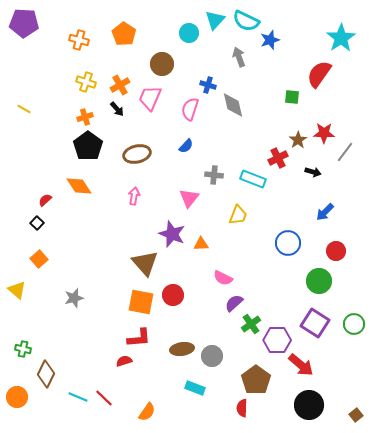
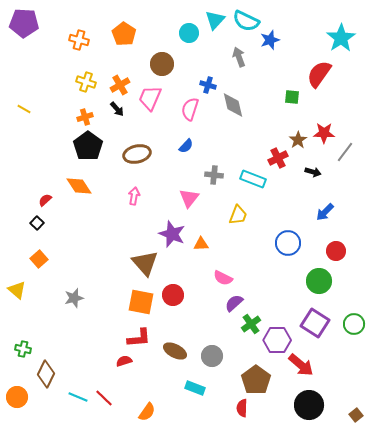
brown ellipse at (182, 349): moved 7 px left, 2 px down; rotated 35 degrees clockwise
